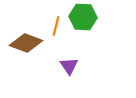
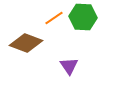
orange line: moved 2 px left, 8 px up; rotated 42 degrees clockwise
